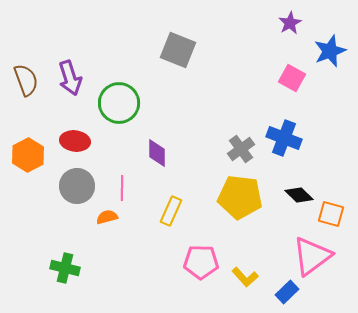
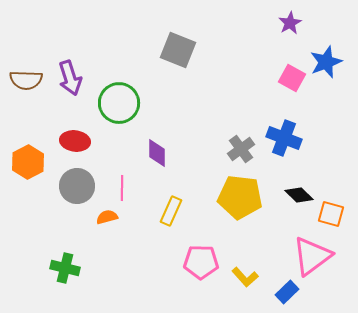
blue star: moved 4 px left, 11 px down
brown semicircle: rotated 112 degrees clockwise
orange hexagon: moved 7 px down
